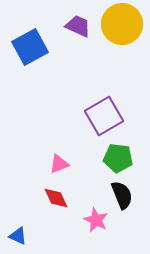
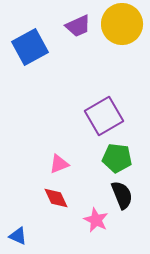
purple trapezoid: rotated 132 degrees clockwise
green pentagon: moved 1 px left
